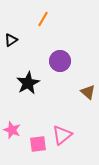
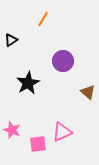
purple circle: moved 3 px right
pink triangle: moved 3 px up; rotated 15 degrees clockwise
